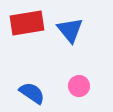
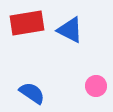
blue triangle: rotated 24 degrees counterclockwise
pink circle: moved 17 px right
